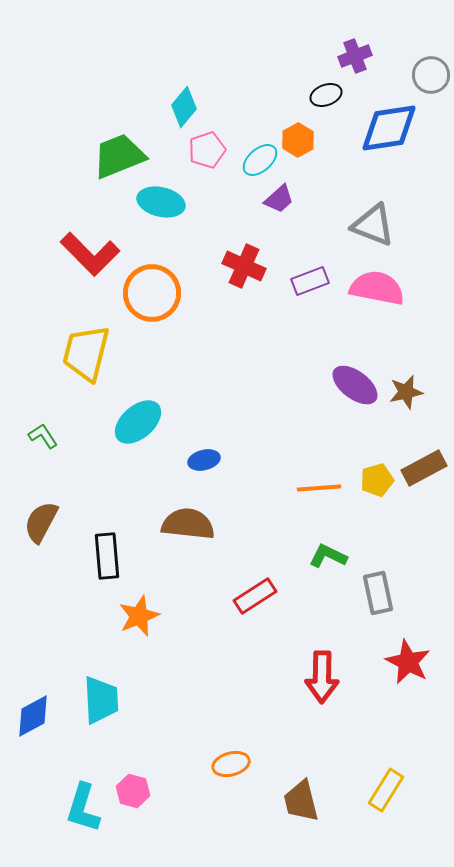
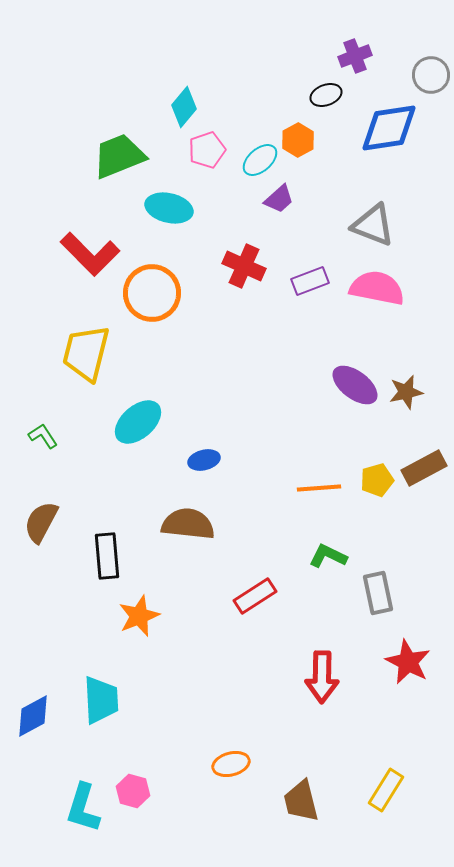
cyan ellipse at (161, 202): moved 8 px right, 6 px down
